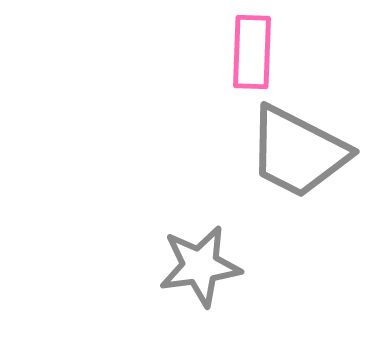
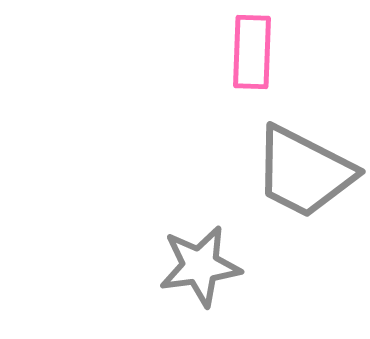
gray trapezoid: moved 6 px right, 20 px down
